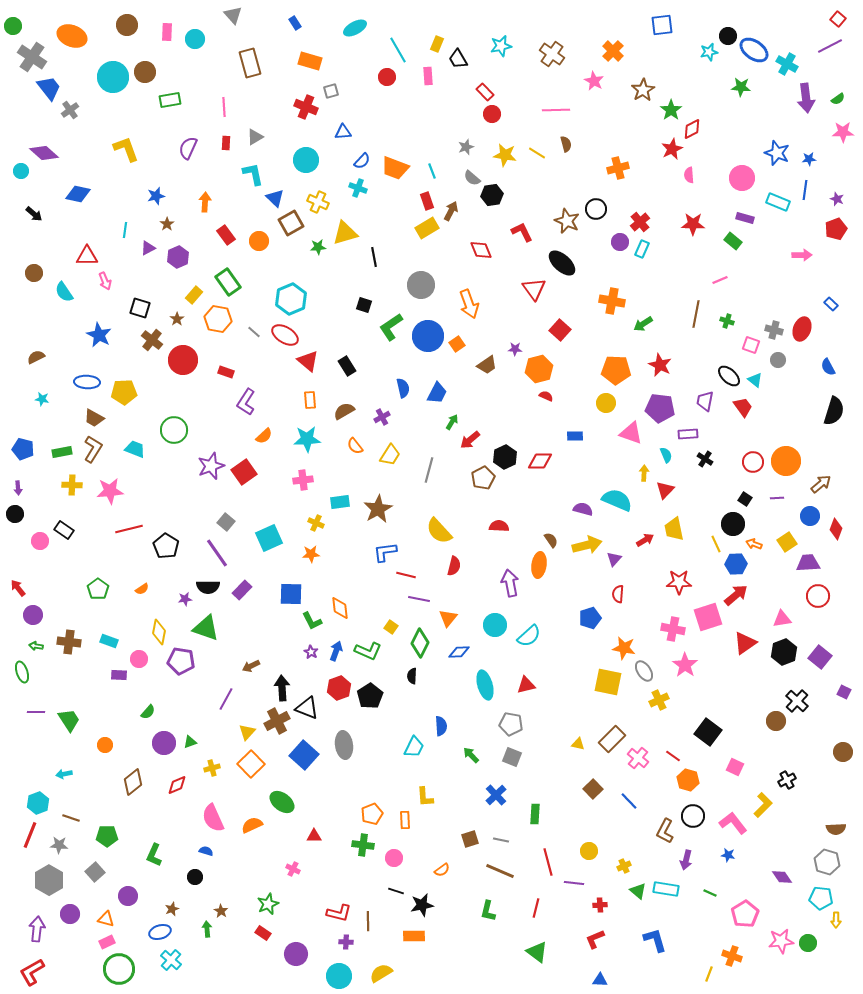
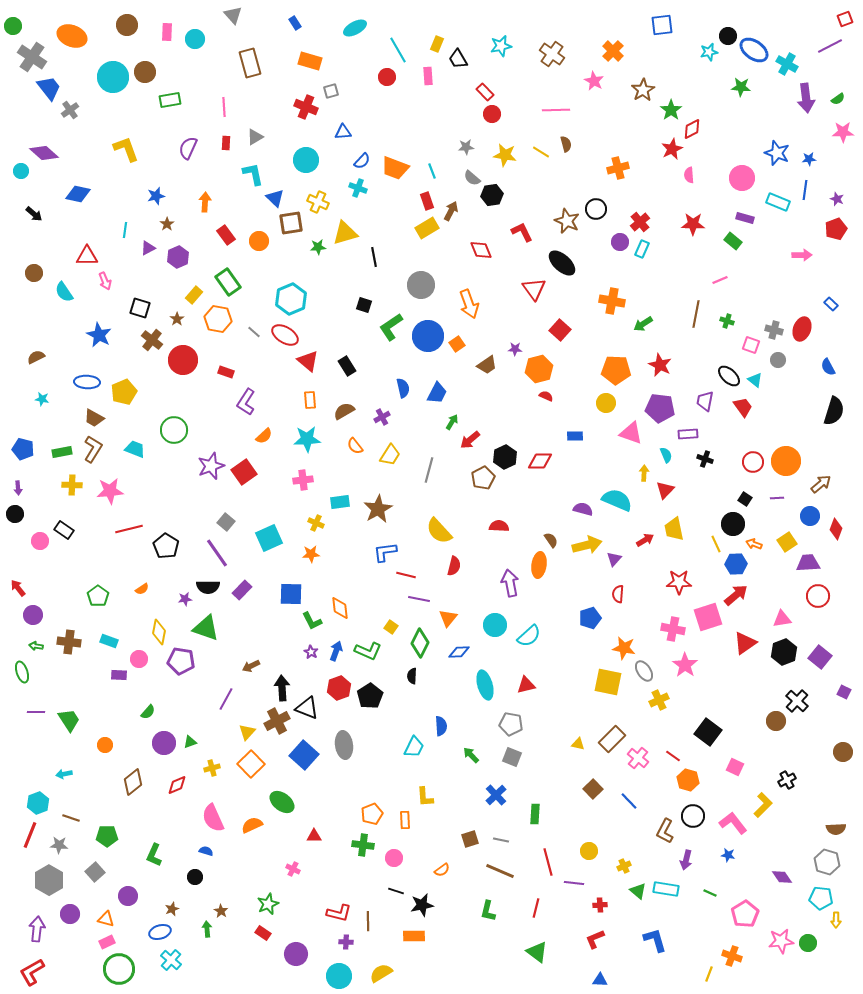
red square at (838, 19): moved 7 px right; rotated 28 degrees clockwise
gray star at (466, 147): rotated 14 degrees clockwise
yellow line at (537, 153): moved 4 px right, 1 px up
brown square at (291, 223): rotated 20 degrees clockwise
yellow pentagon at (124, 392): rotated 20 degrees counterclockwise
black cross at (705, 459): rotated 14 degrees counterclockwise
green pentagon at (98, 589): moved 7 px down
